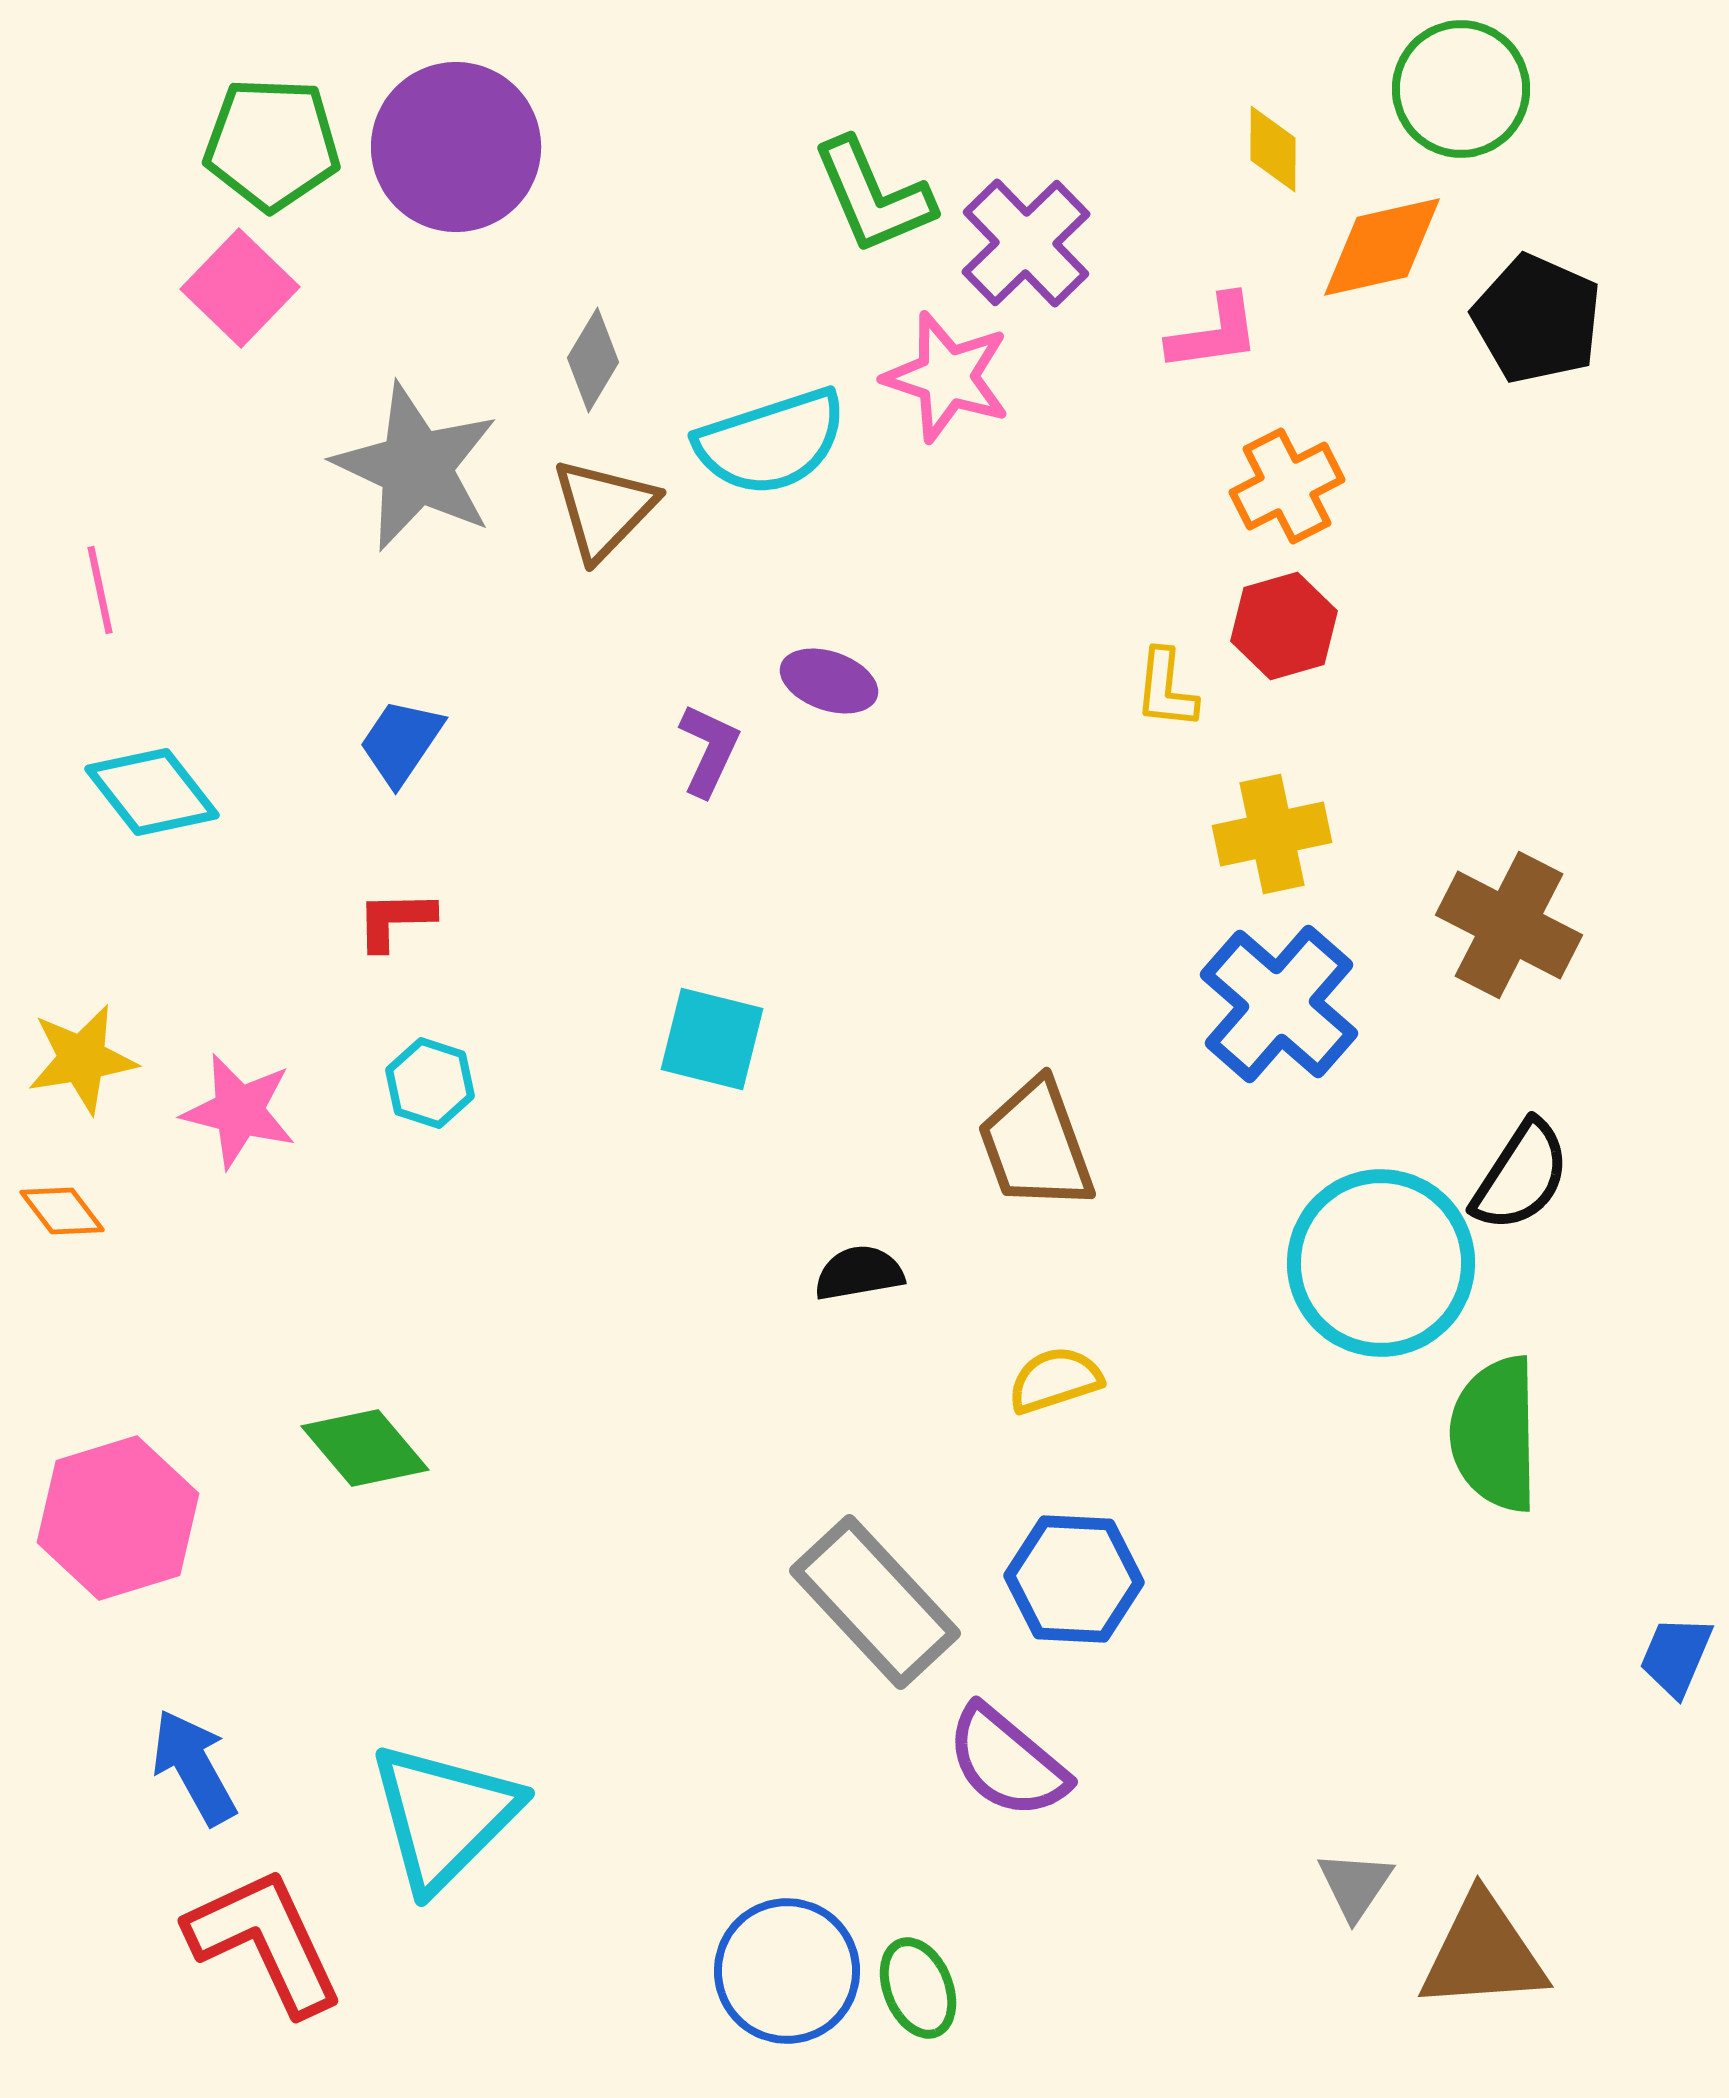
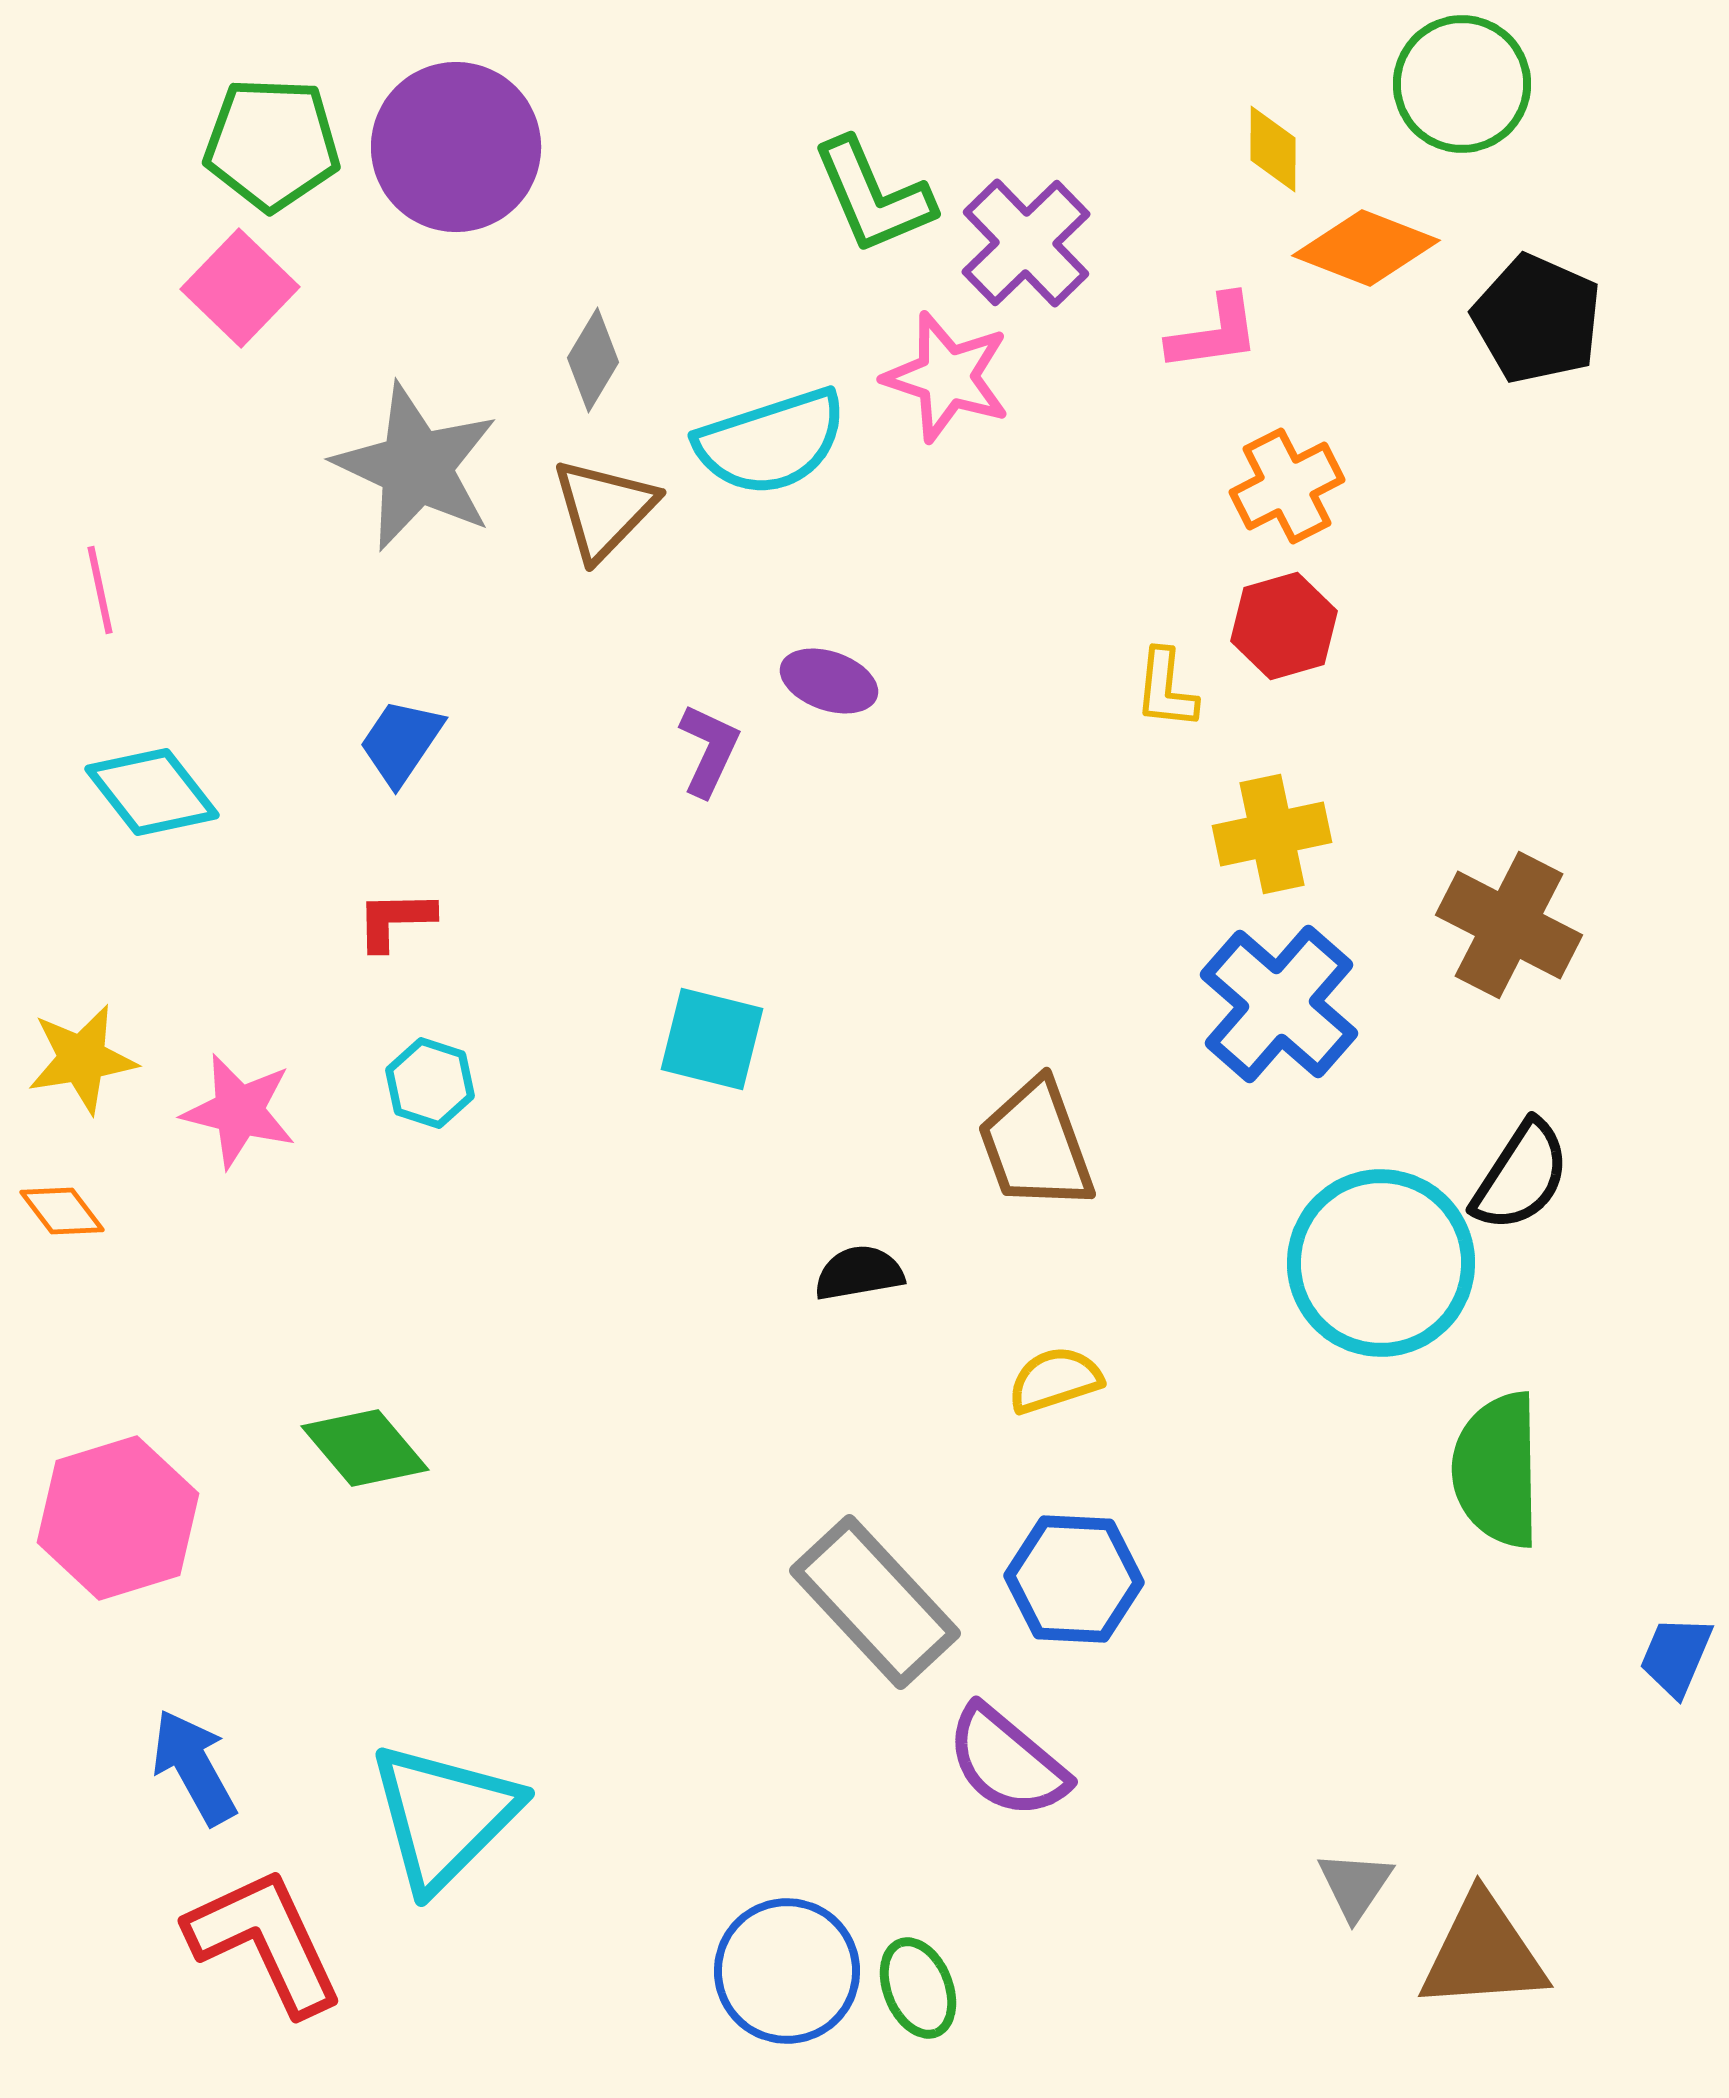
green circle at (1461, 89): moved 1 px right, 5 px up
orange diamond at (1382, 247): moved 16 px left, 1 px down; rotated 34 degrees clockwise
green semicircle at (1495, 1434): moved 2 px right, 36 px down
